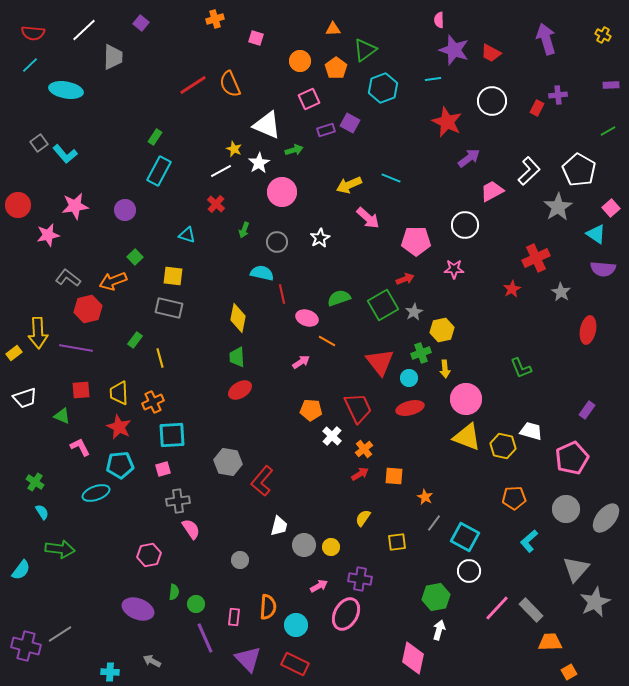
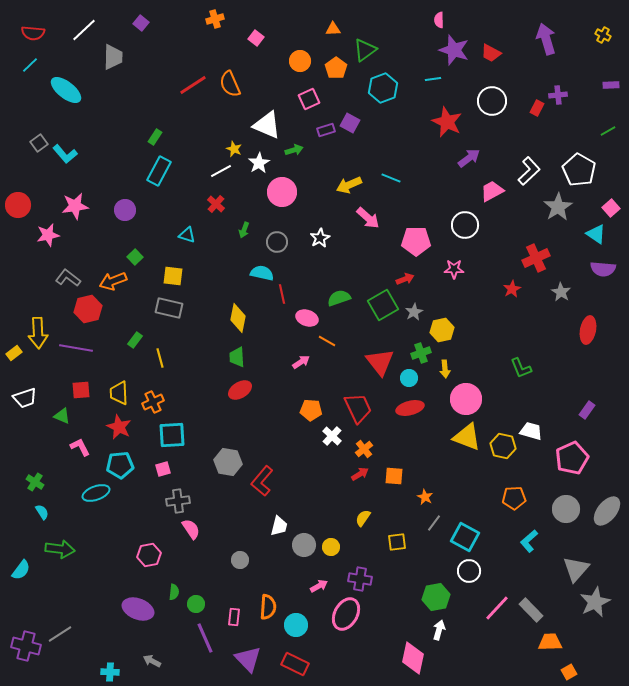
pink square at (256, 38): rotated 21 degrees clockwise
cyan ellipse at (66, 90): rotated 28 degrees clockwise
gray ellipse at (606, 518): moved 1 px right, 7 px up
